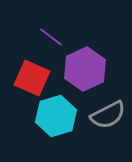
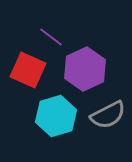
red square: moved 4 px left, 8 px up
